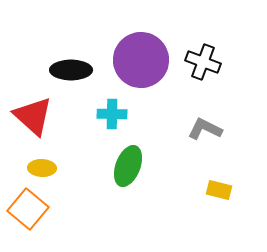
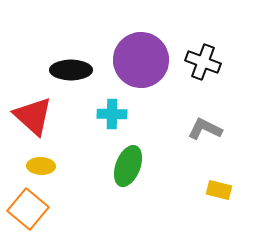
yellow ellipse: moved 1 px left, 2 px up
